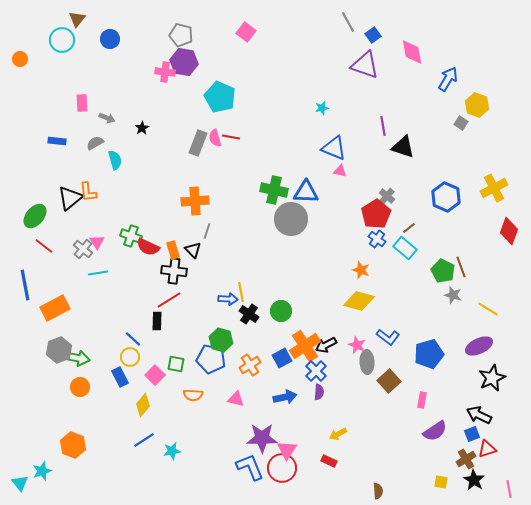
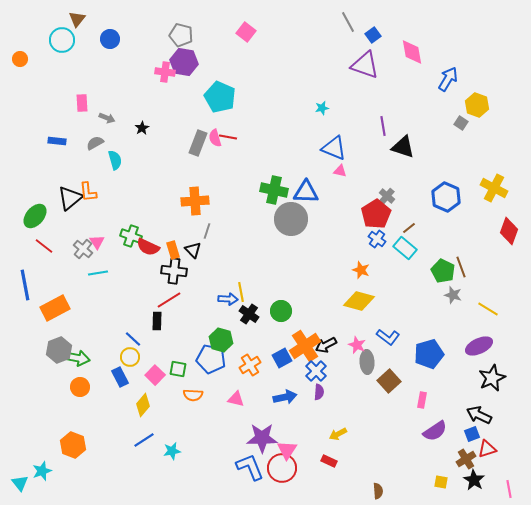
red line at (231, 137): moved 3 px left
yellow cross at (494, 188): rotated 36 degrees counterclockwise
green square at (176, 364): moved 2 px right, 5 px down
